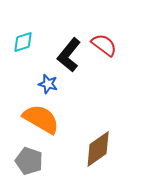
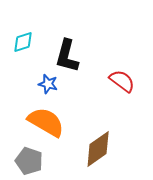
red semicircle: moved 18 px right, 36 px down
black L-shape: moved 2 px left, 1 px down; rotated 24 degrees counterclockwise
orange semicircle: moved 5 px right, 3 px down
